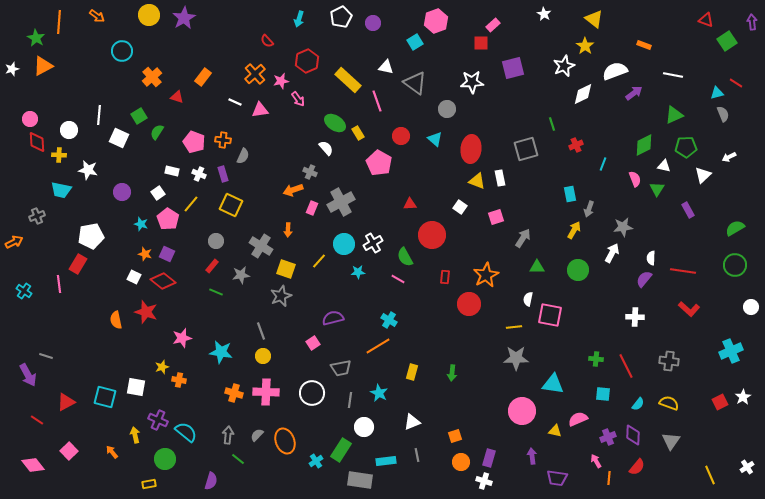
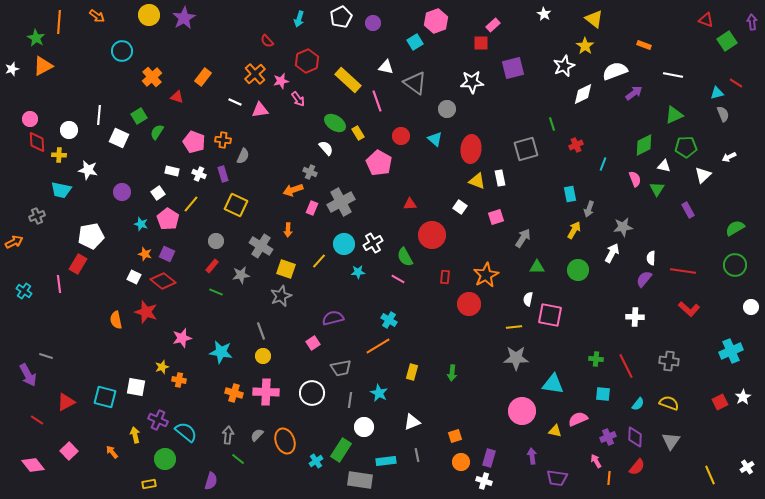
yellow square at (231, 205): moved 5 px right
purple diamond at (633, 435): moved 2 px right, 2 px down
